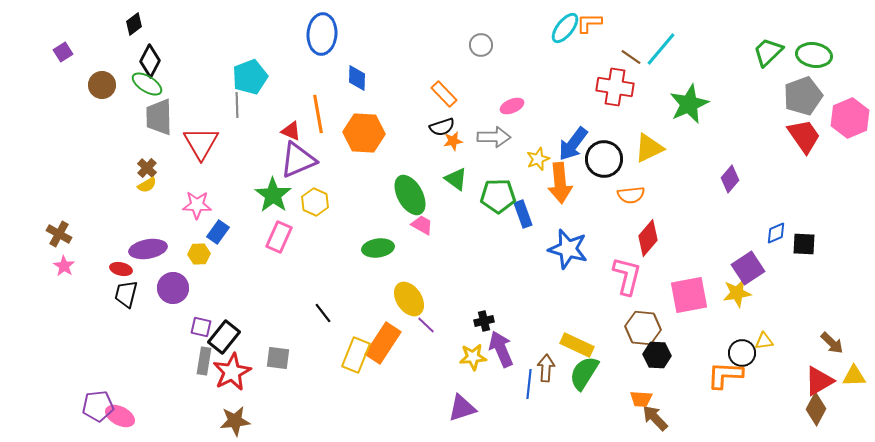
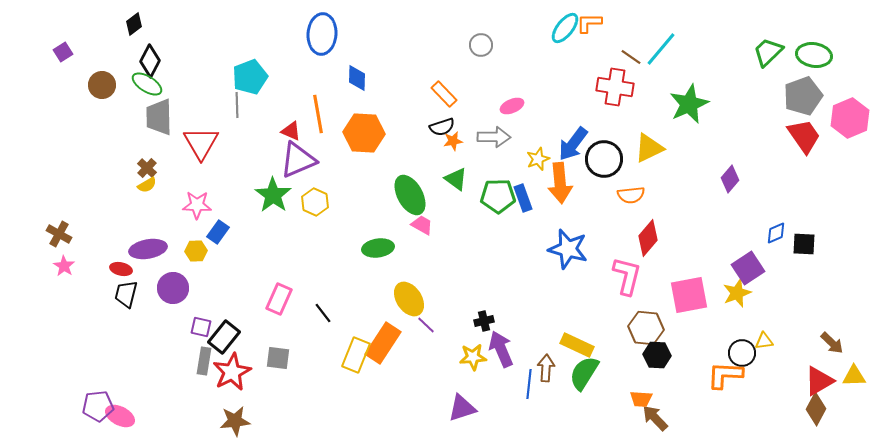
blue rectangle at (523, 214): moved 16 px up
pink rectangle at (279, 237): moved 62 px down
yellow hexagon at (199, 254): moved 3 px left, 3 px up
yellow star at (737, 293): rotated 12 degrees counterclockwise
brown hexagon at (643, 328): moved 3 px right
